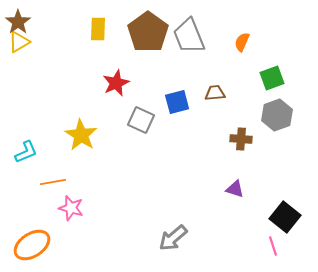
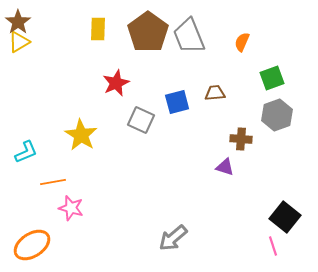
purple triangle: moved 10 px left, 22 px up
